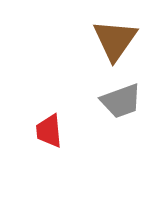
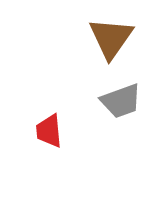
brown triangle: moved 4 px left, 2 px up
